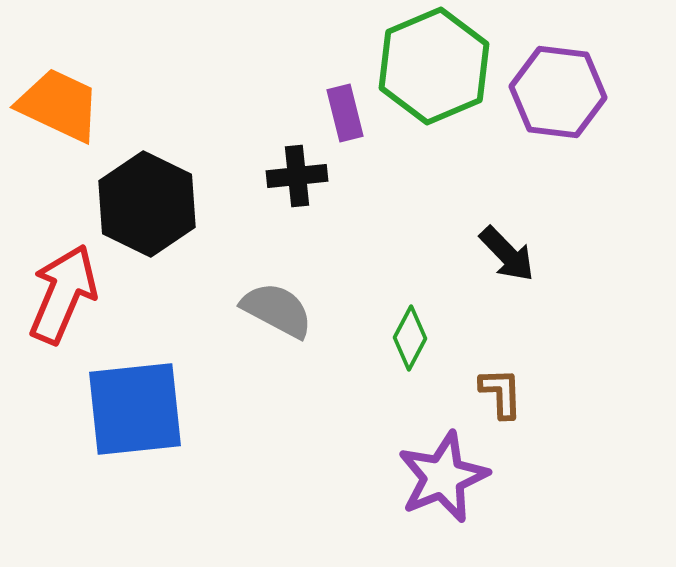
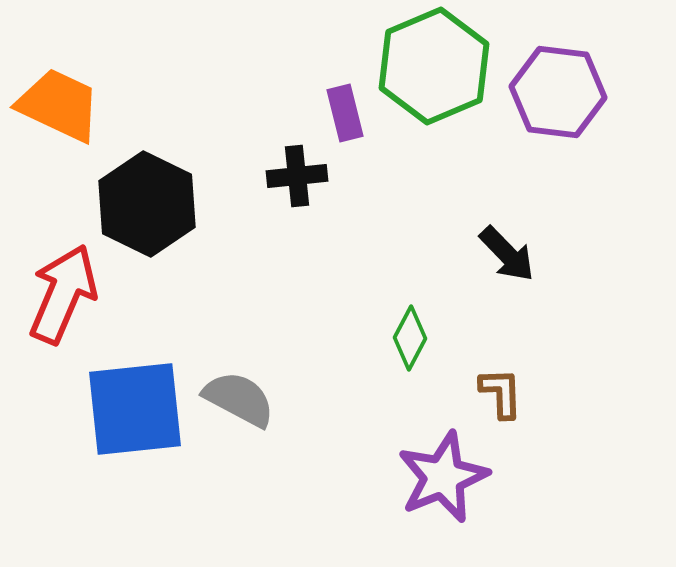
gray semicircle: moved 38 px left, 89 px down
